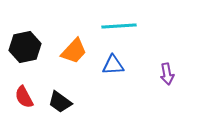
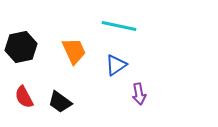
cyan line: rotated 16 degrees clockwise
black hexagon: moved 4 px left
orange trapezoid: rotated 68 degrees counterclockwise
blue triangle: moved 3 px right; rotated 30 degrees counterclockwise
purple arrow: moved 28 px left, 20 px down
